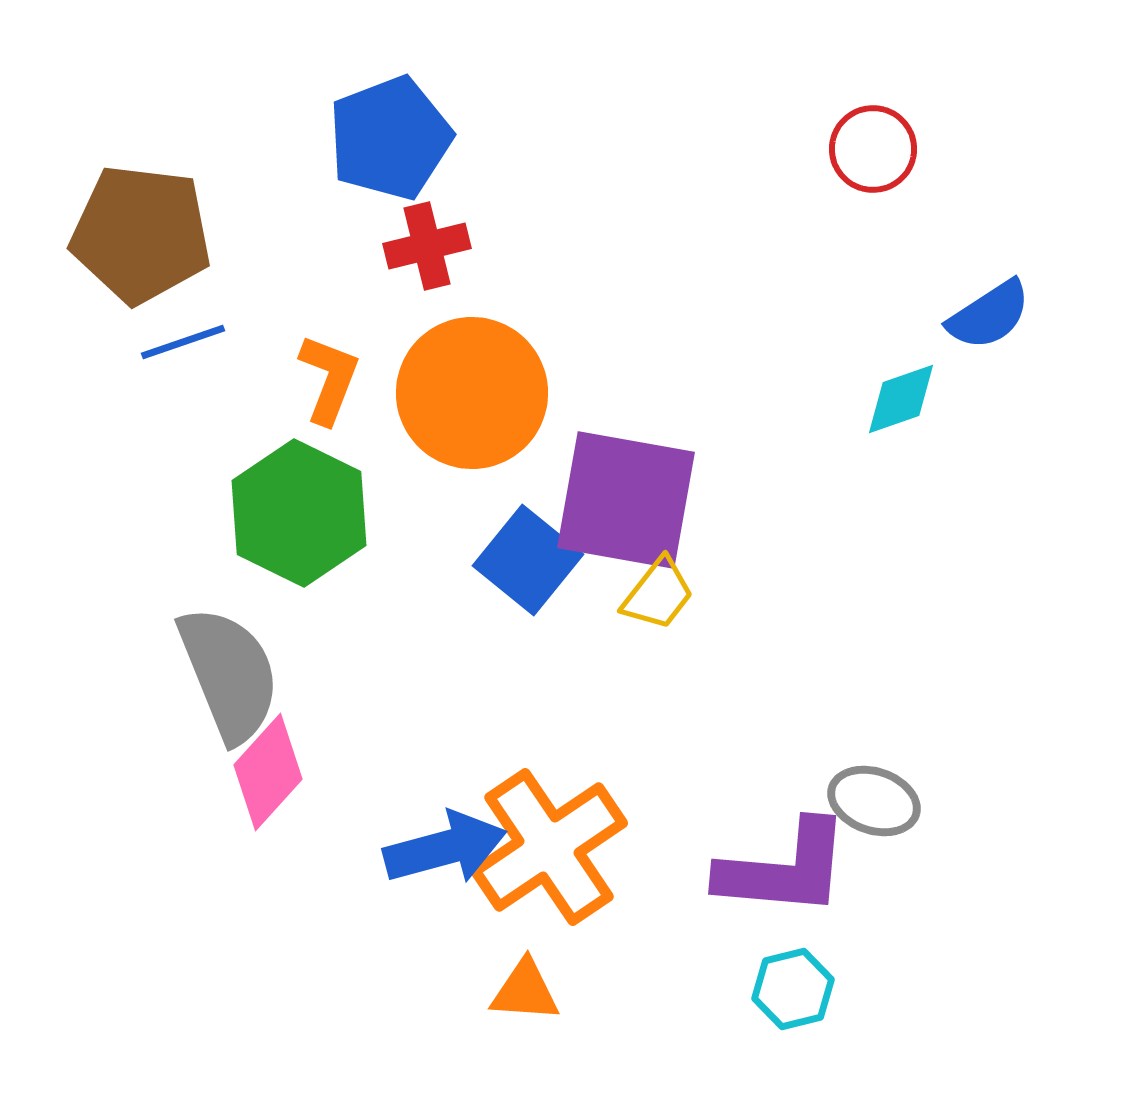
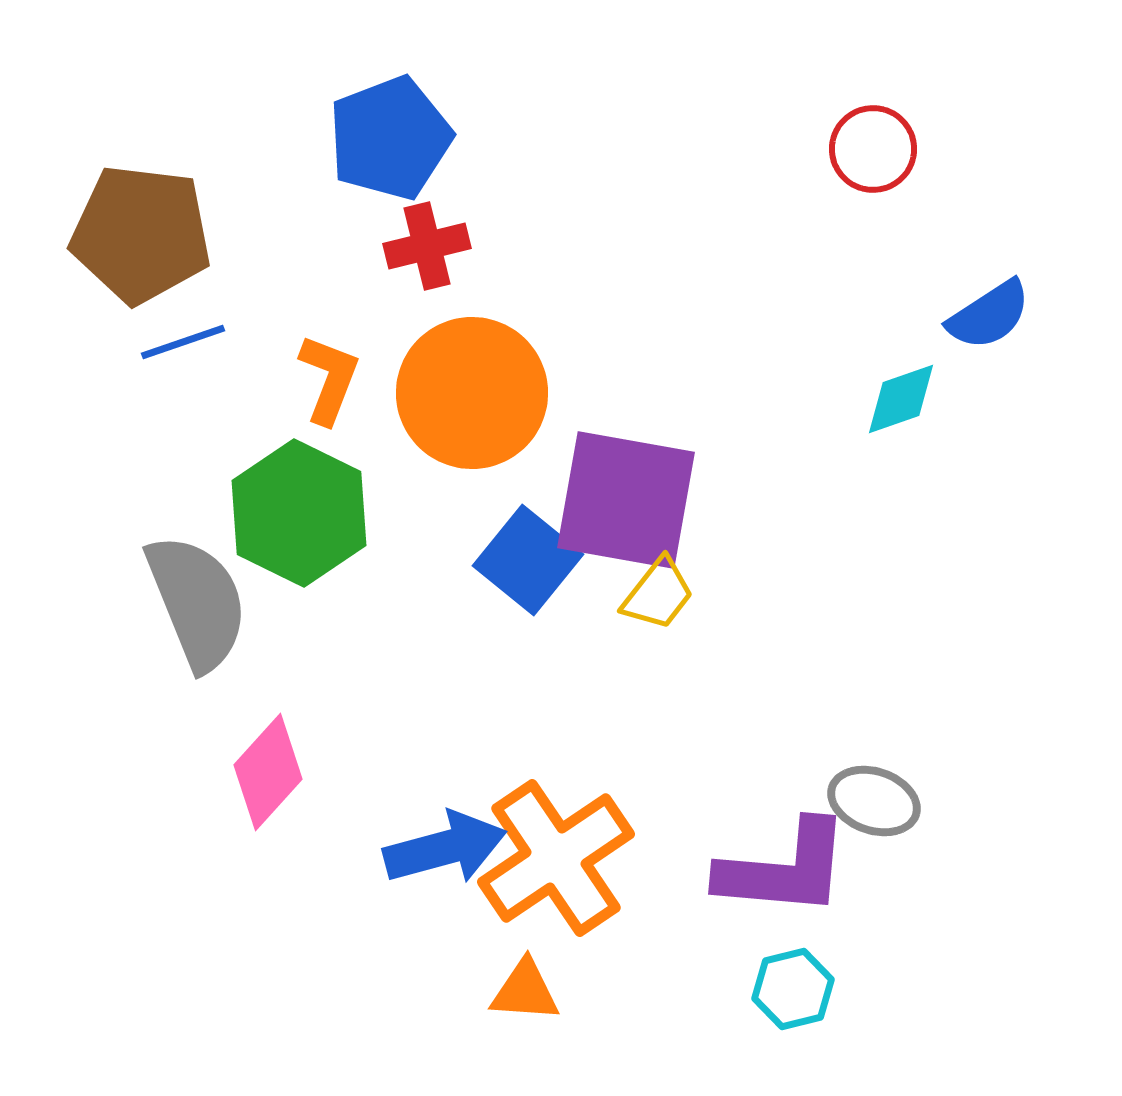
gray semicircle: moved 32 px left, 72 px up
orange cross: moved 7 px right, 11 px down
